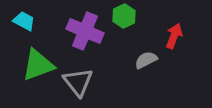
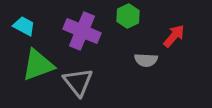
green hexagon: moved 4 px right
cyan trapezoid: moved 5 px down
purple cross: moved 3 px left
red arrow: rotated 20 degrees clockwise
gray semicircle: rotated 150 degrees counterclockwise
